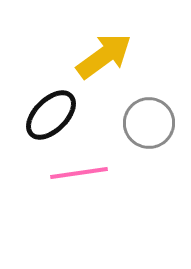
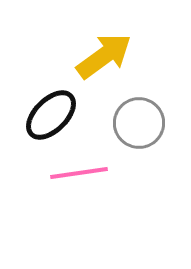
gray circle: moved 10 px left
